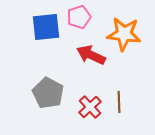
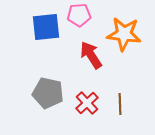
pink pentagon: moved 2 px up; rotated 15 degrees clockwise
red arrow: rotated 32 degrees clockwise
gray pentagon: rotated 16 degrees counterclockwise
brown line: moved 1 px right, 2 px down
red cross: moved 3 px left, 4 px up
